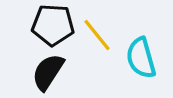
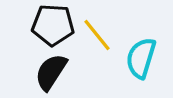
cyan semicircle: rotated 33 degrees clockwise
black semicircle: moved 3 px right
